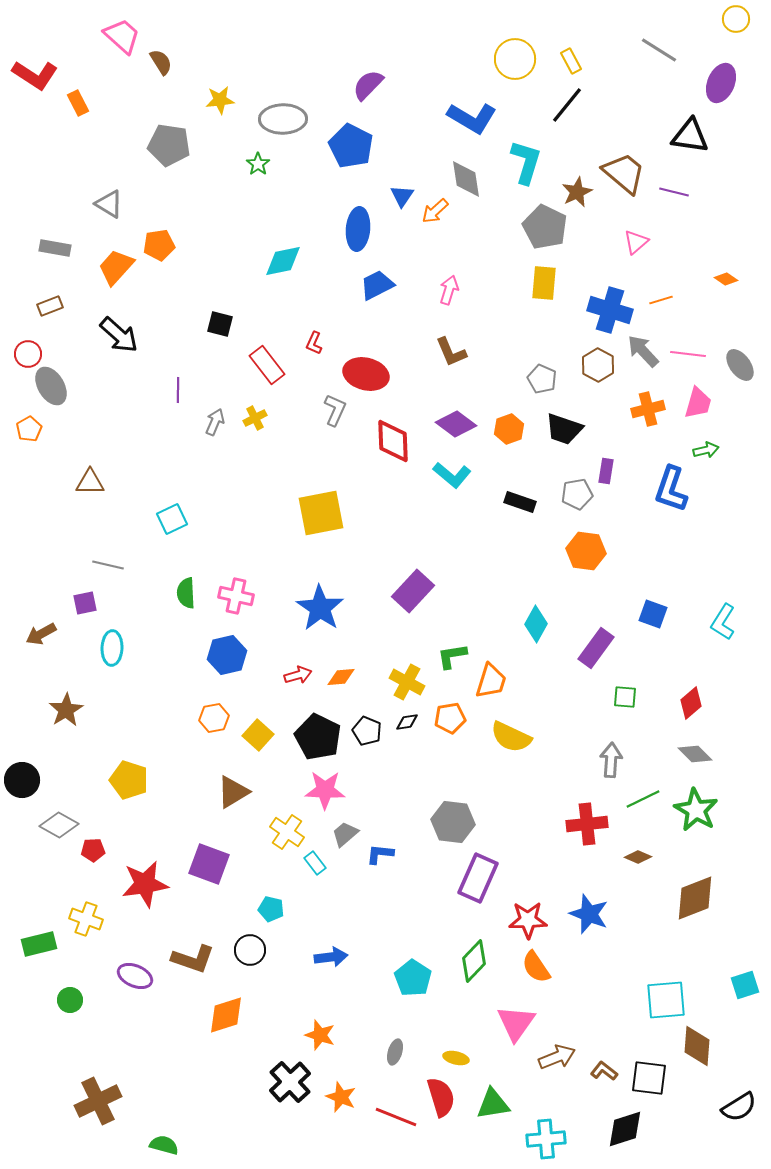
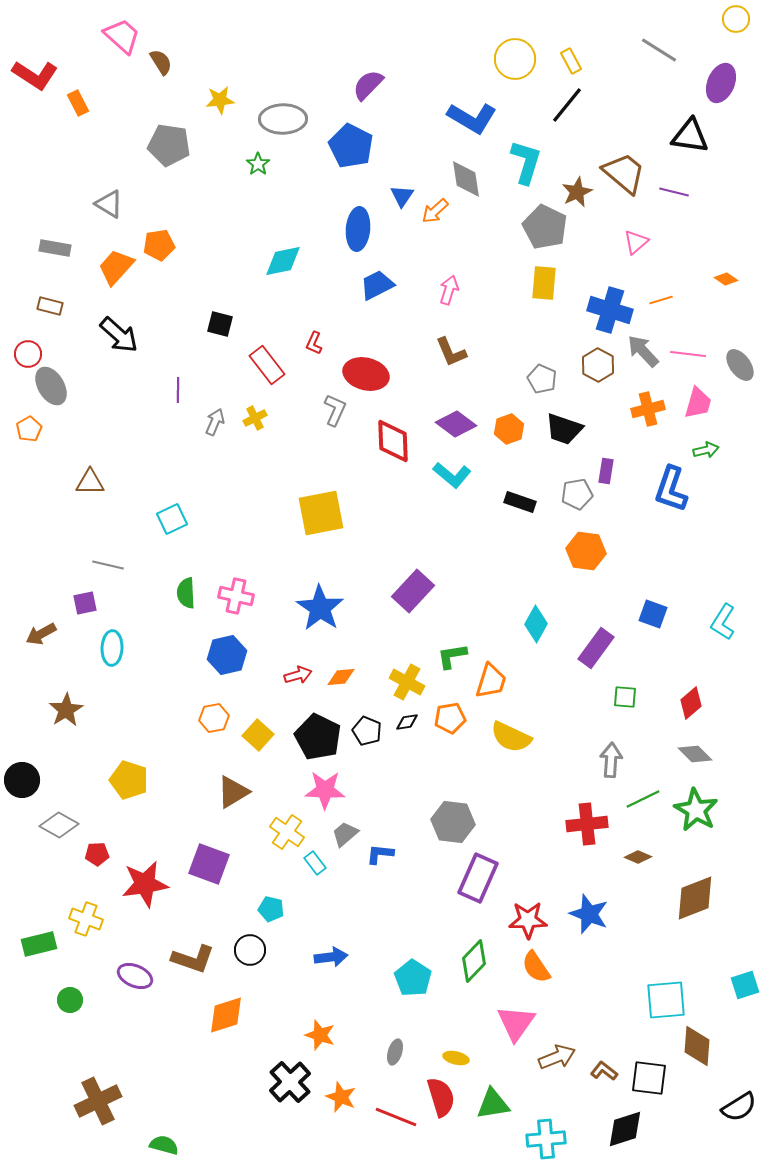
brown rectangle at (50, 306): rotated 35 degrees clockwise
red pentagon at (93, 850): moved 4 px right, 4 px down
